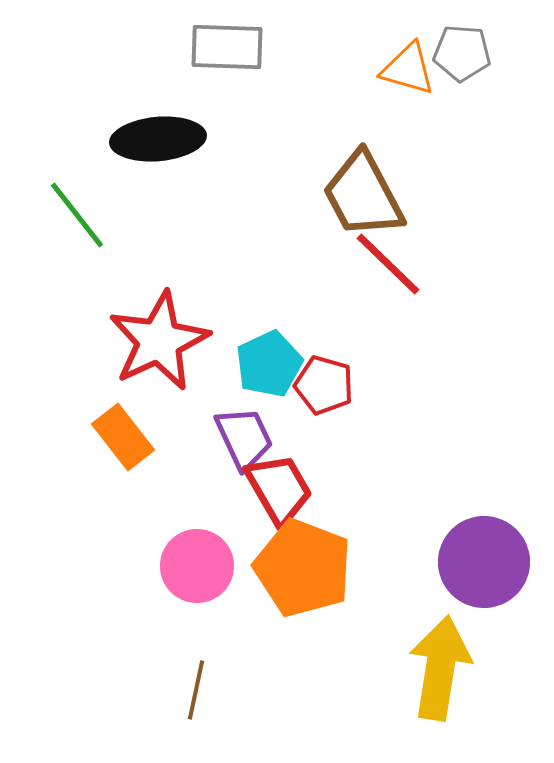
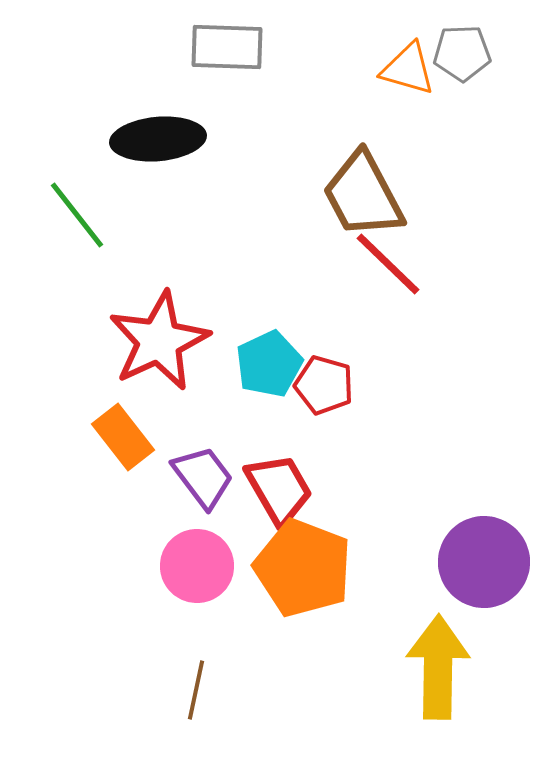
gray pentagon: rotated 6 degrees counterclockwise
purple trapezoid: moved 41 px left, 39 px down; rotated 12 degrees counterclockwise
yellow arrow: moved 2 px left, 1 px up; rotated 8 degrees counterclockwise
